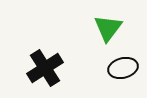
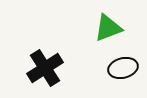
green triangle: rotated 32 degrees clockwise
